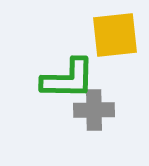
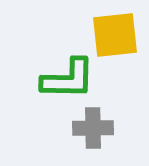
gray cross: moved 1 px left, 18 px down
